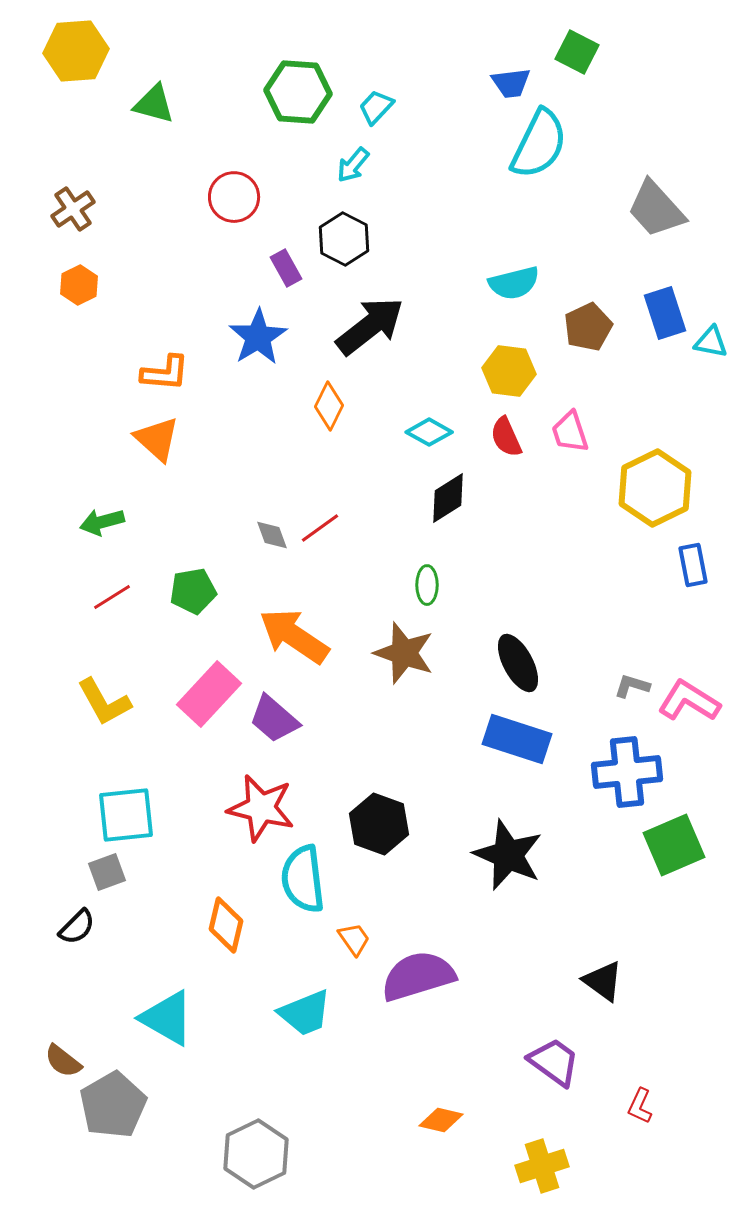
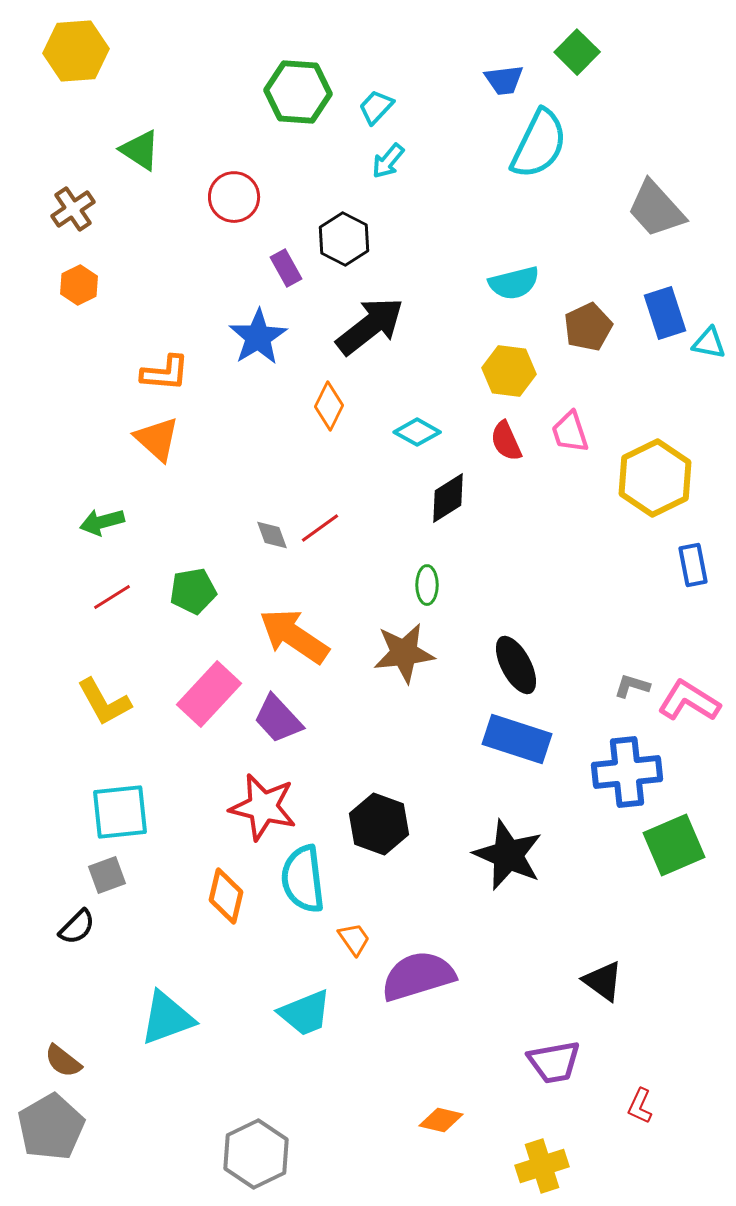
green square at (577, 52): rotated 18 degrees clockwise
blue trapezoid at (511, 83): moved 7 px left, 3 px up
green triangle at (154, 104): moved 14 px left, 46 px down; rotated 18 degrees clockwise
cyan arrow at (353, 165): moved 35 px right, 4 px up
cyan triangle at (711, 342): moved 2 px left, 1 px down
cyan diamond at (429, 432): moved 12 px left
red semicircle at (506, 437): moved 4 px down
yellow hexagon at (655, 488): moved 10 px up
brown star at (404, 653): rotated 26 degrees counterclockwise
black ellipse at (518, 663): moved 2 px left, 2 px down
purple trapezoid at (274, 719): moved 4 px right; rotated 6 degrees clockwise
red star at (261, 808): moved 2 px right, 1 px up
cyan square at (126, 815): moved 6 px left, 3 px up
gray square at (107, 872): moved 3 px down
orange diamond at (226, 925): moved 29 px up
cyan triangle at (167, 1018): rotated 50 degrees counterclockwise
purple trapezoid at (554, 1062): rotated 134 degrees clockwise
gray pentagon at (113, 1105): moved 62 px left, 22 px down
